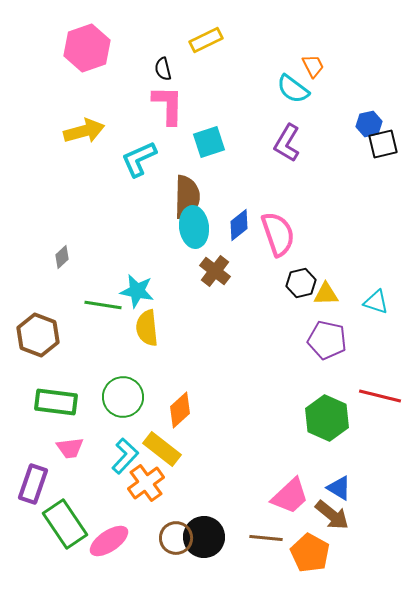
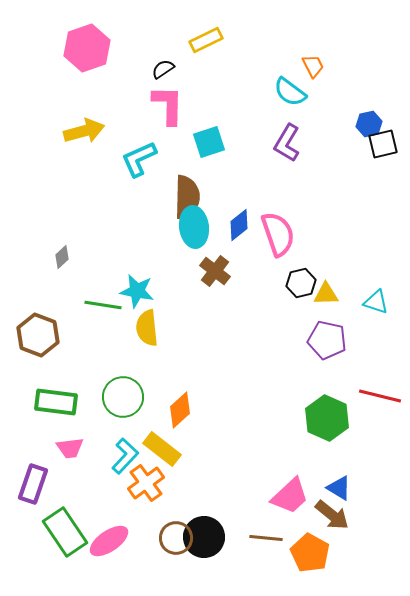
black semicircle at (163, 69): rotated 70 degrees clockwise
cyan semicircle at (293, 89): moved 3 px left, 3 px down
green rectangle at (65, 524): moved 8 px down
